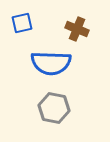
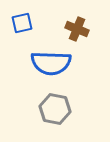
gray hexagon: moved 1 px right, 1 px down
